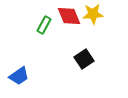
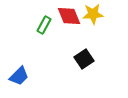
blue trapezoid: rotated 10 degrees counterclockwise
